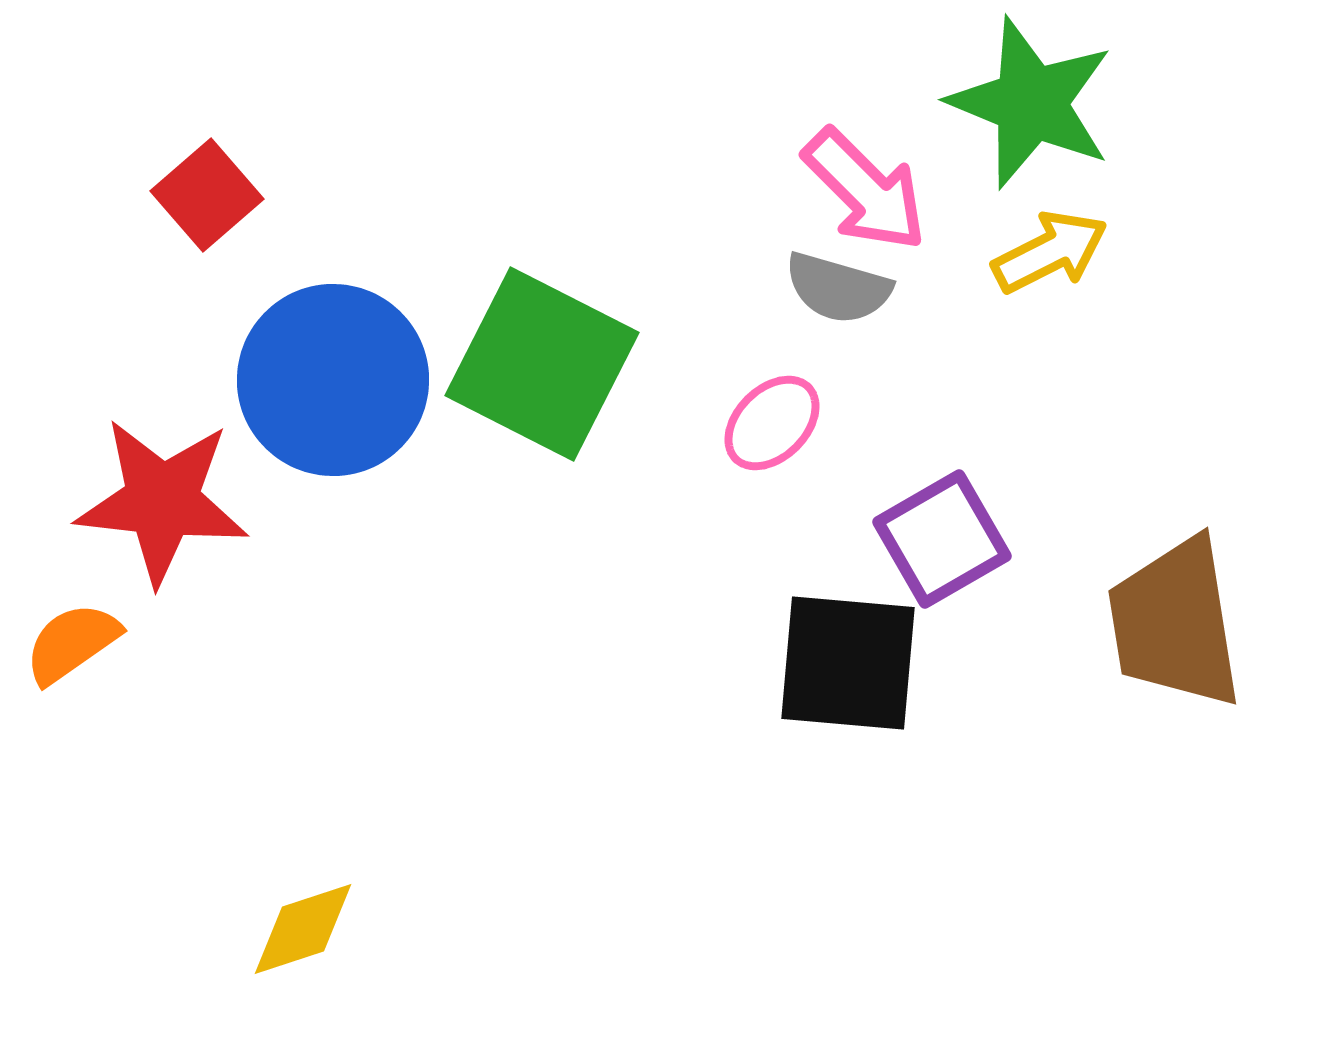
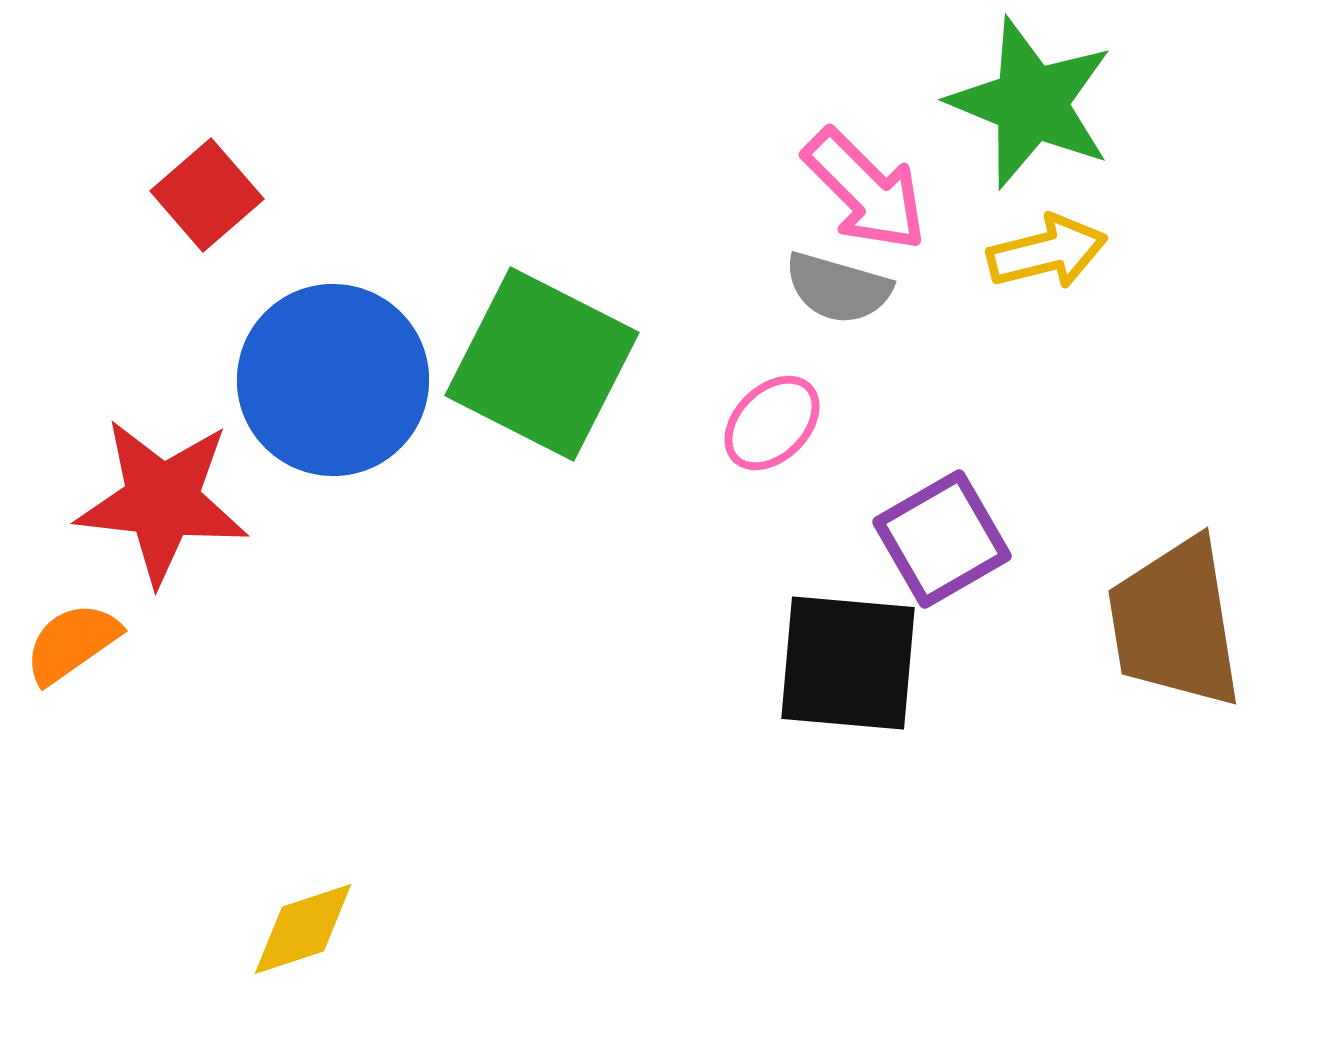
yellow arrow: moved 3 px left; rotated 13 degrees clockwise
